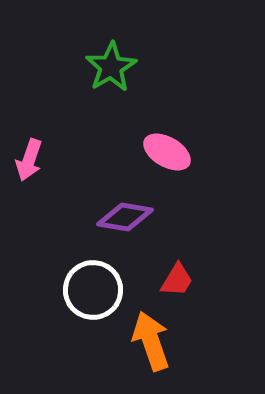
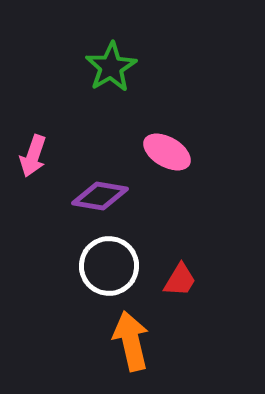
pink arrow: moved 4 px right, 4 px up
purple diamond: moved 25 px left, 21 px up
red trapezoid: moved 3 px right
white circle: moved 16 px right, 24 px up
orange arrow: moved 20 px left; rotated 6 degrees clockwise
